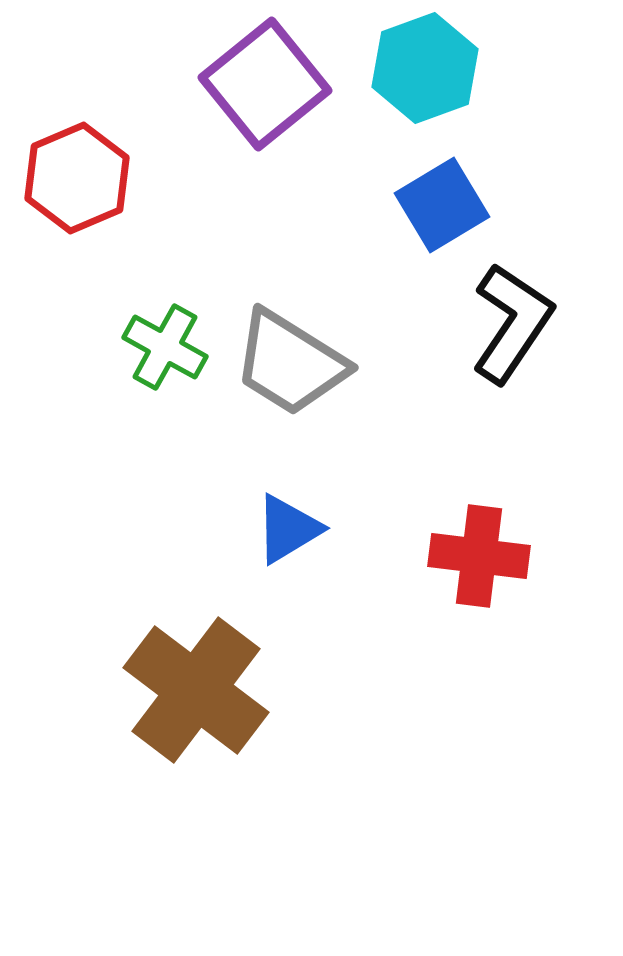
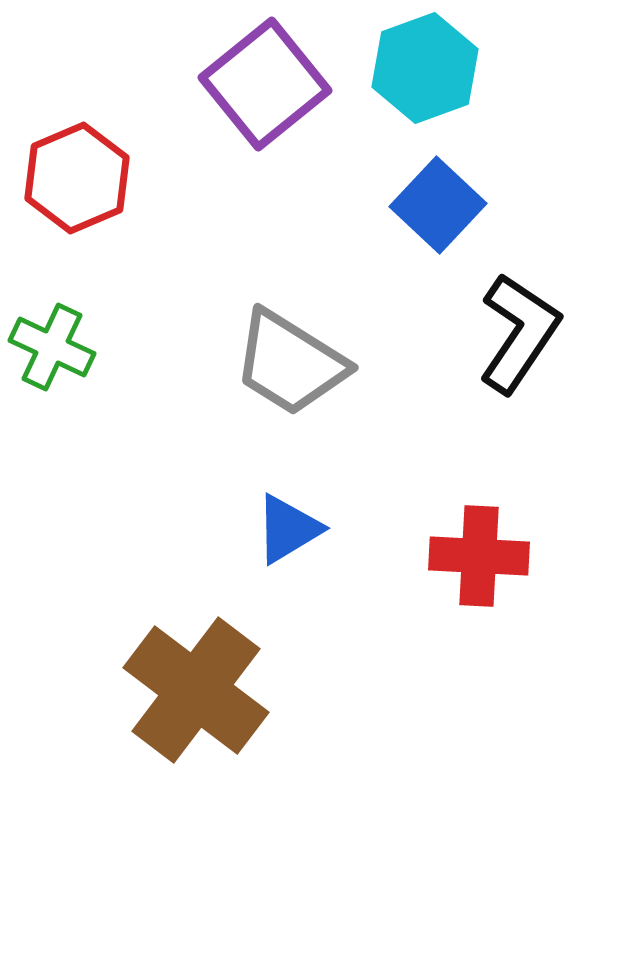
blue square: moved 4 px left; rotated 16 degrees counterclockwise
black L-shape: moved 7 px right, 10 px down
green cross: moved 113 px left; rotated 4 degrees counterclockwise
red cross: rotated 4 degrees counterclockwise
